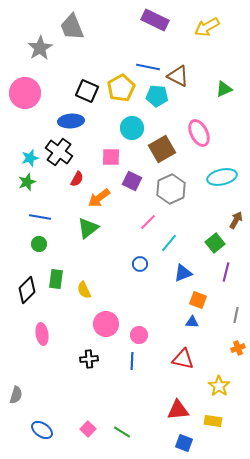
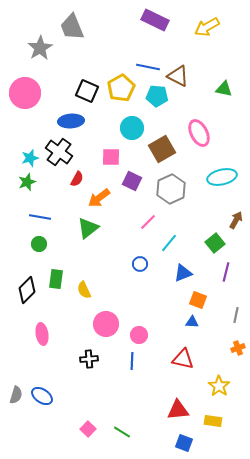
green triangle at (224, 89): rotated 36 degrees clockwise
blue ellipse at (42, 430): moved 34 px up
